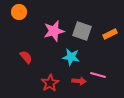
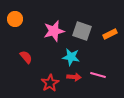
orange circle: moved 4 px left, 7 px down
red arrow: moved 5 px left, 4 px up
